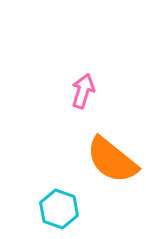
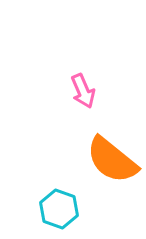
pink arrow: rotated 140 degrees clockwise
